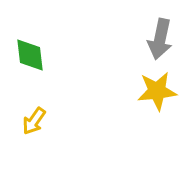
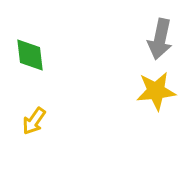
yellow star: moved 1 px left
